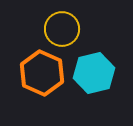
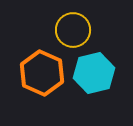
yellow circle: moved 11 px right, 1 px down
